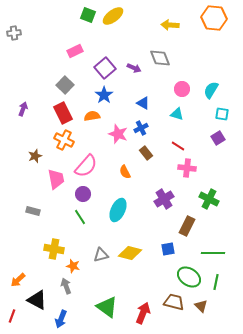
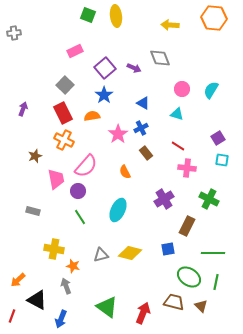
yellow ellipse at (113, 16): moved 3 px right; rotated 60 degrees counterclockwise
cyan square at (222, 114): moved 46 px down
pink star at (118, 134): rotated 18 degrees clockwise
purple circle at (83, 194): moved 5 px left, 3 px up
